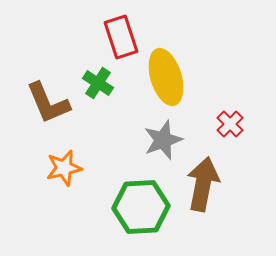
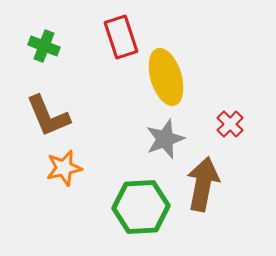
green cross: moved 54 px left, 37 px up; rotated 12 degrees counterclockwise
brown L-shape: moved 13 px down
gray star: moved 2 px right, 1 px up
